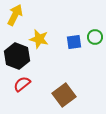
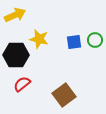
yellow arrow: rotated 40 degrees clockwise
green circle: moved 3 px down
black hexagon: moved 1 px left, 1 px up; rotated 20 degrees counterclockwise
